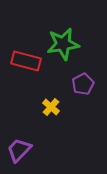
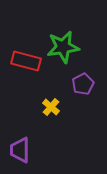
green star: moved 3 px down
purple trapezoid: moved 1 px right; rotated 44 degrees counterclockwise
